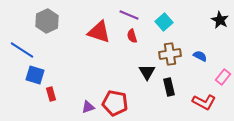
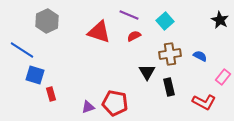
cyan square: moved 1 px right, 1 px up
red semicircle: moved 2 px right; rotated 80 degrees clockwise
